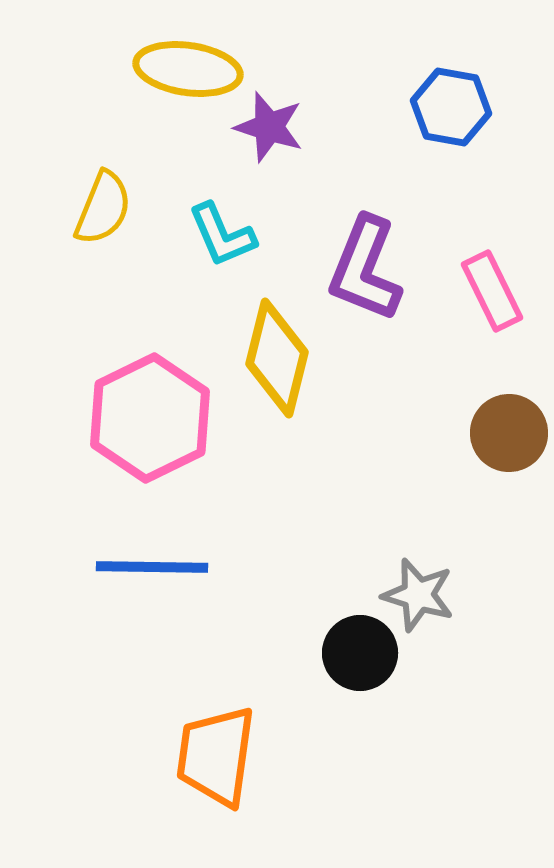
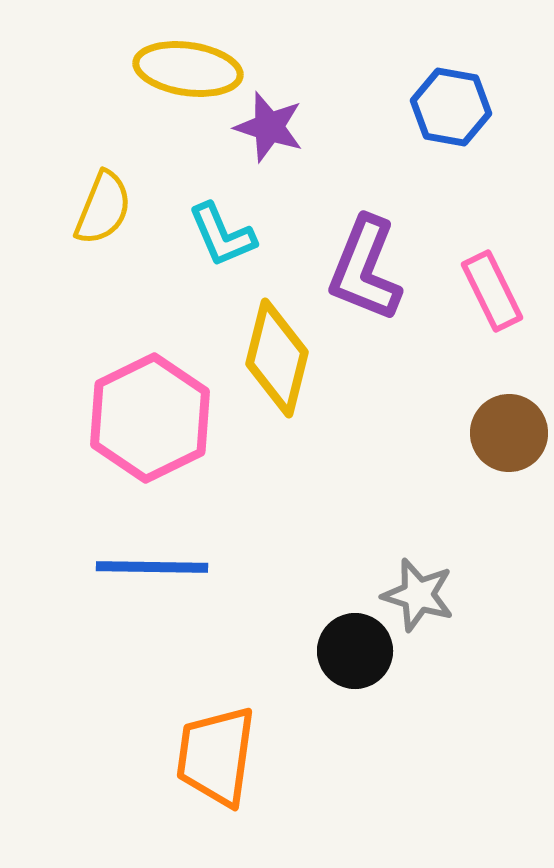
black circle: moved 5 px left, 2 px up
